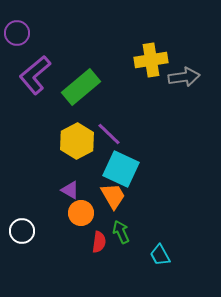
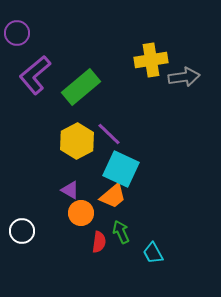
orange trapezoid: rotated 80 degrees clockwise
cyan trapezoid: moved 7 px left, 2 px up
